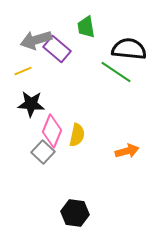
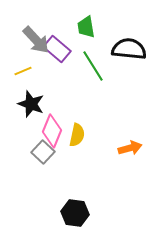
gray arrow: rotated 116 degrees counterclockwise
green line: moved 23 px left, 6 px up; rotated 24 degrees clockwise
black star: rotated 16 degrees clockwise
orange arrow: moved 3 px right, 3 px up
